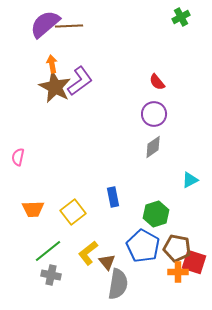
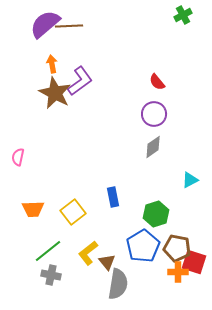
green cross: moved 2 px right, 2 px up
brown star: moved 6 px down
blue pentagon: rotated 12 degrees clockwise
